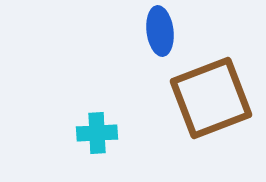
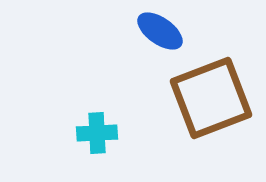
blue ellipse: rotated 48 degrees counterclockwise
